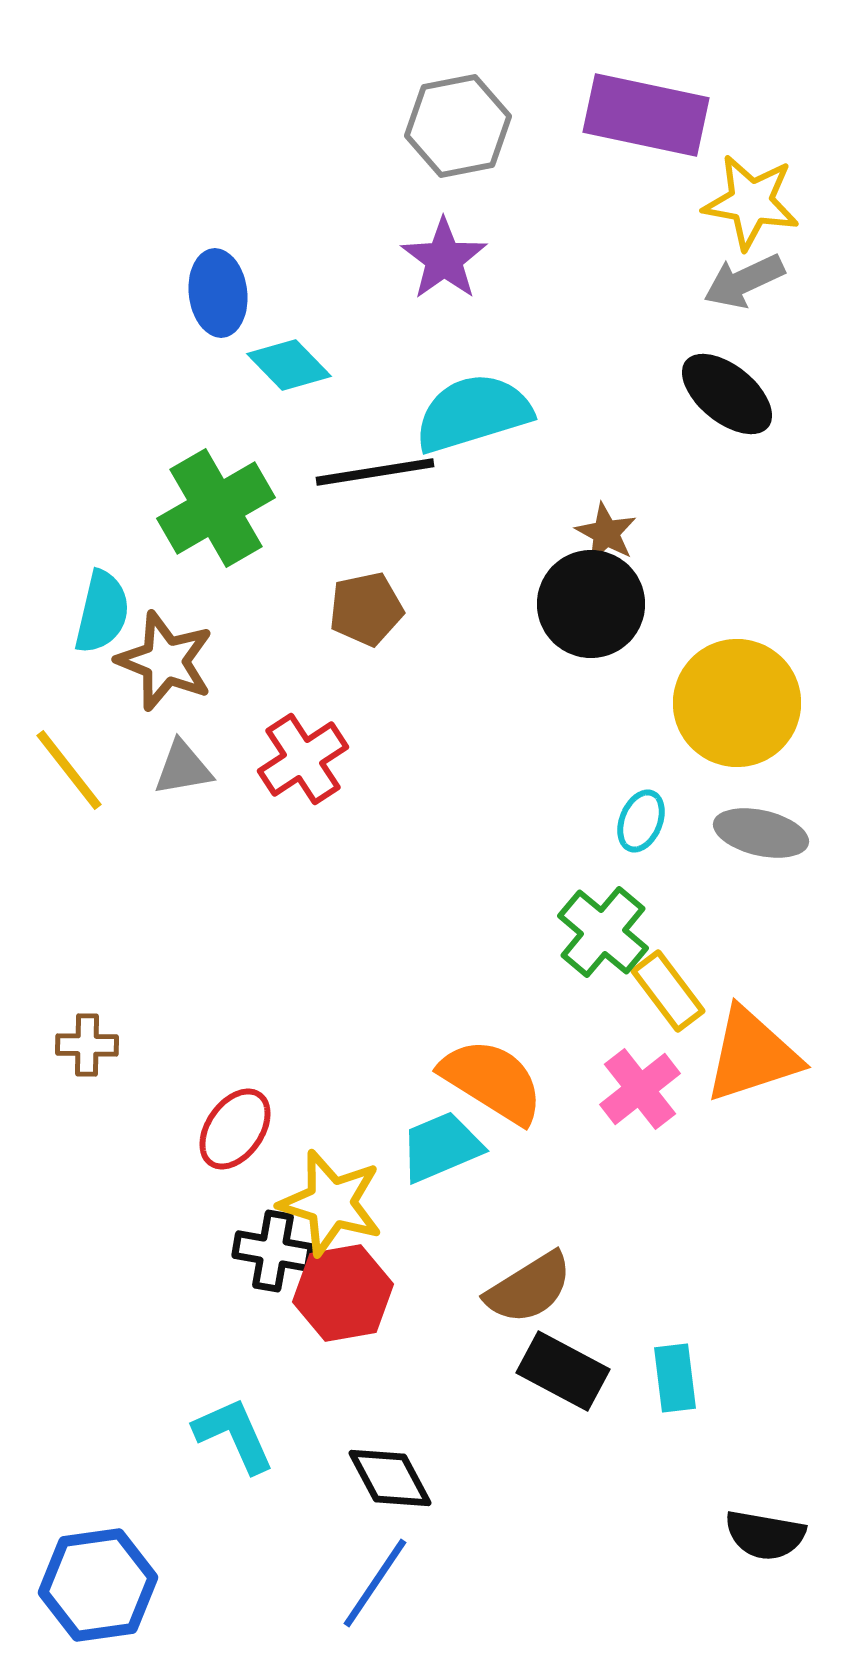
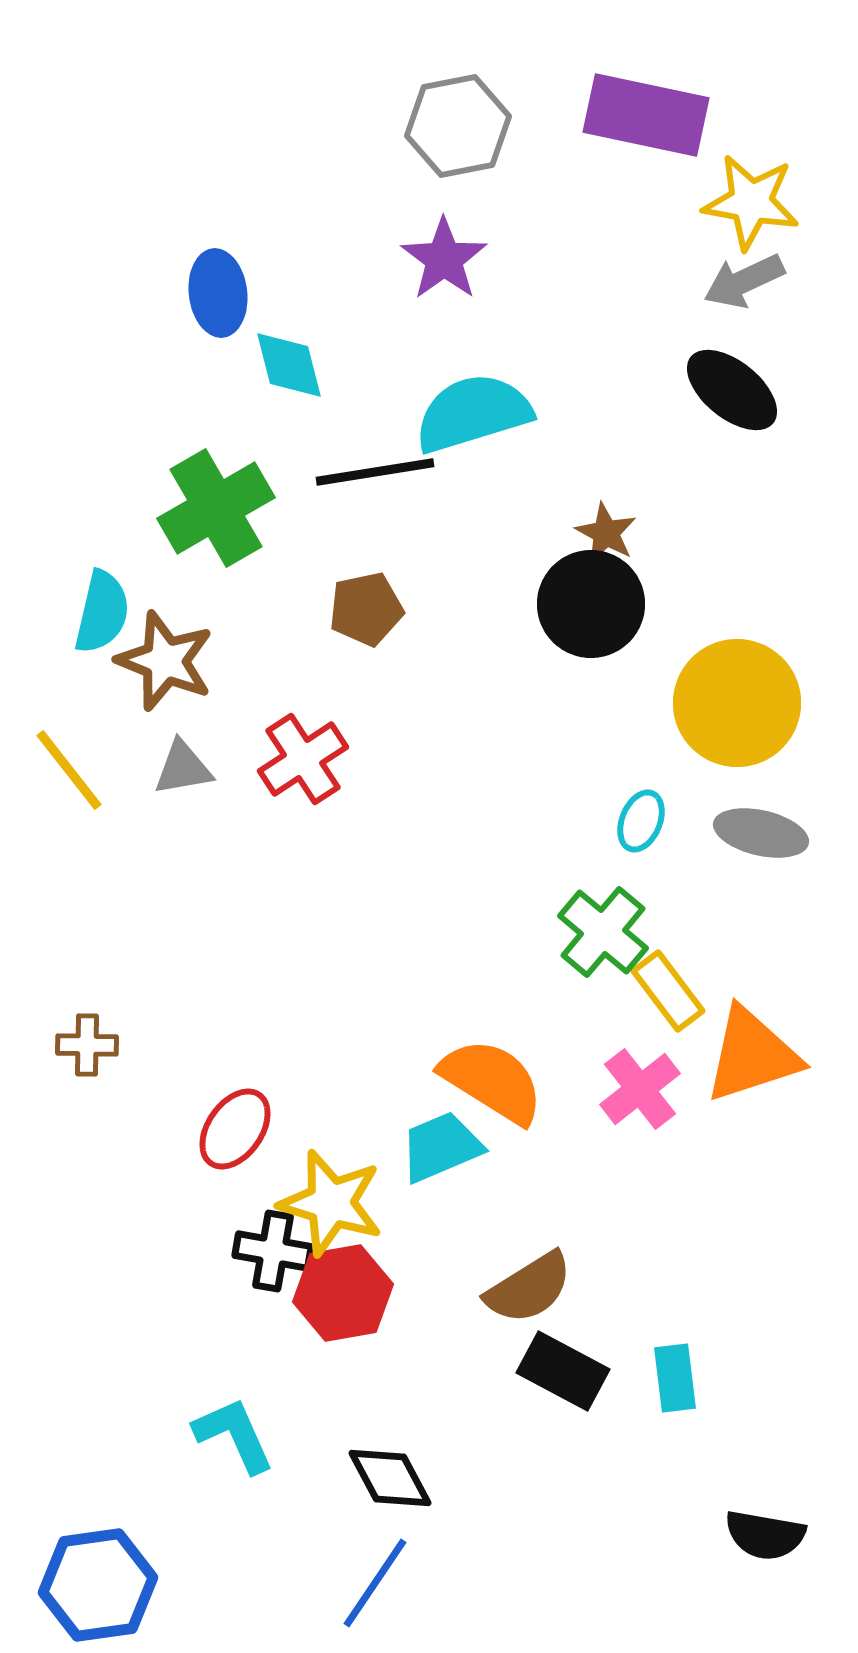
cyan diamond at (289, 365): rotated 30 degrees clockwise
black ellipse at (727, 394): moved 5 px right, 4 px up
